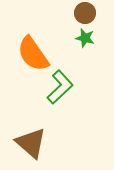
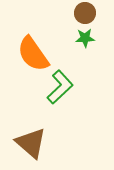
green star: rotated 18 degrees counterclockwise
